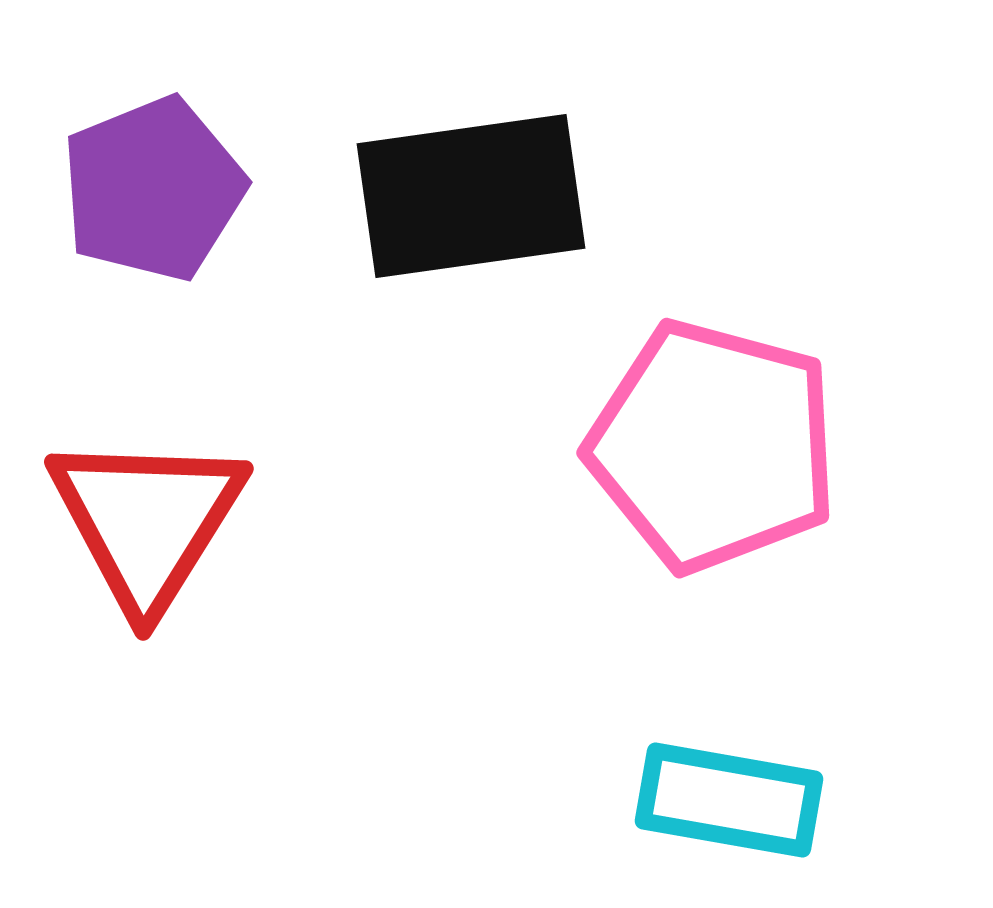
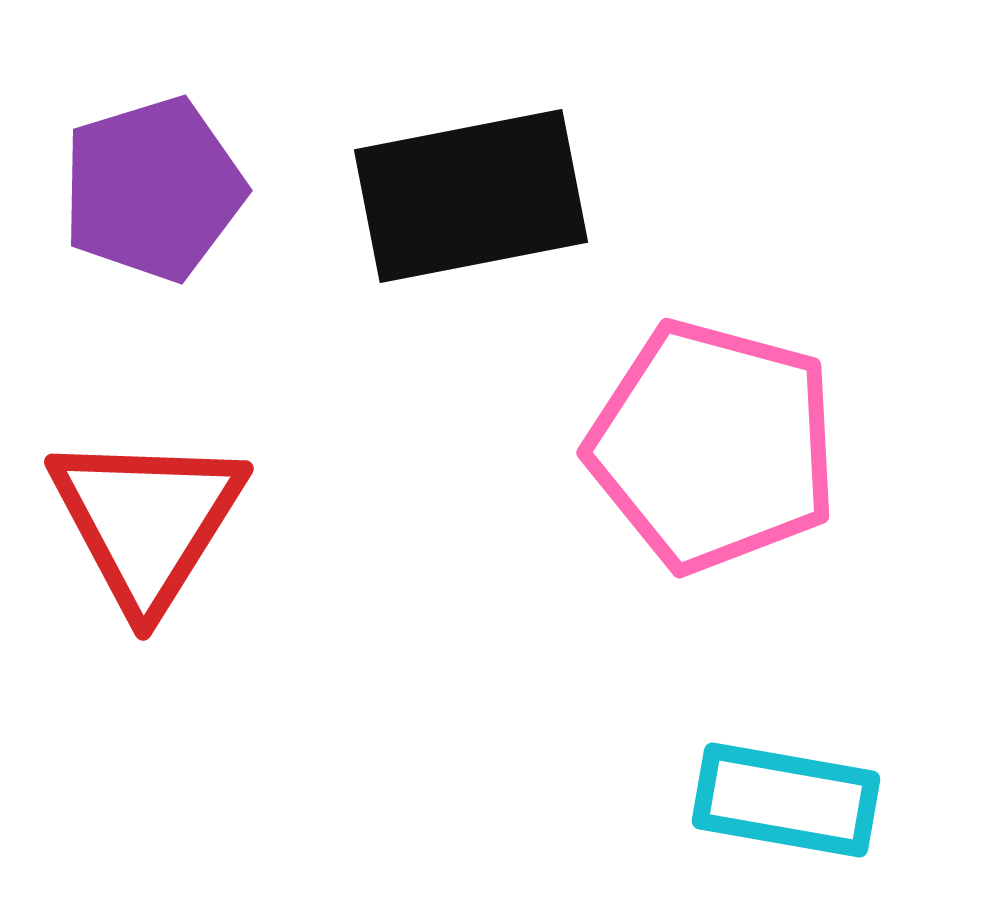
purple pentagon: rotated 5 degrees clockwise
black rectangle: rotated 3 degrees counterclockwise
cyan rectangle: moved 57 px right
